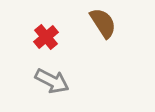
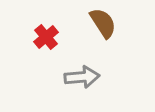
gray arrow: moved 30 px right, 4 px up; rotated 32 degrees counterclockwise
